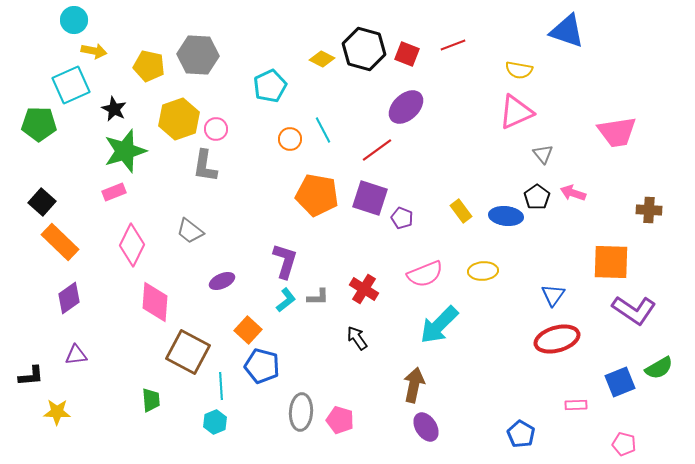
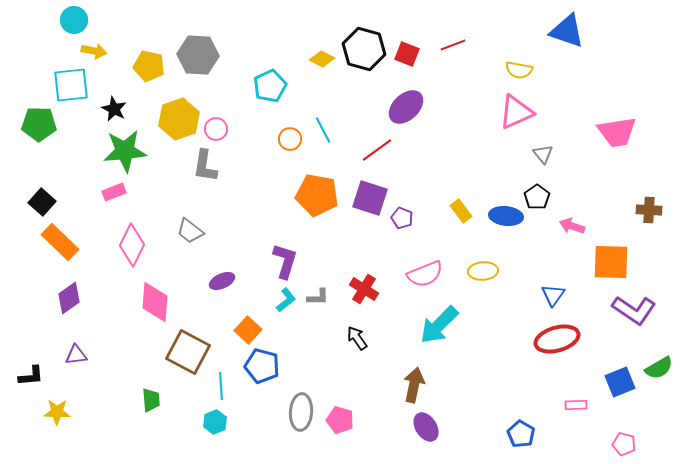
cyan square at (71, 85): rotated 18 degrees clockwise
green star at (125, 151): rotated 12 degrees clockwise
pink arrow at (573, 193): moved 1 px left, 33 px down
